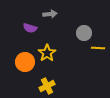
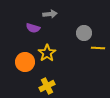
purple semicircle: moved 3 px right
